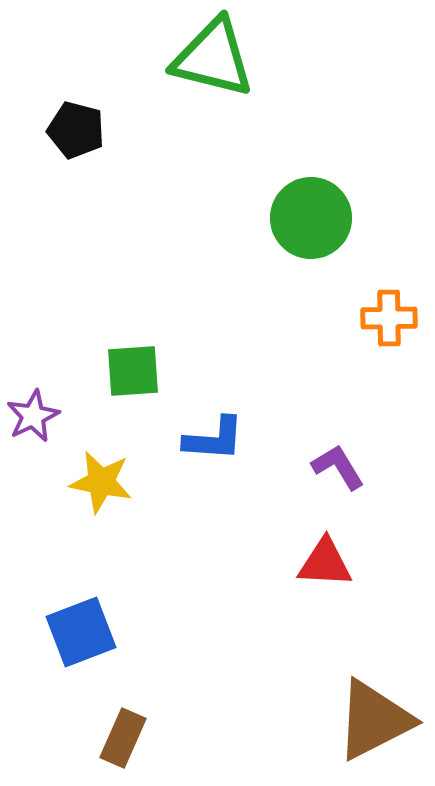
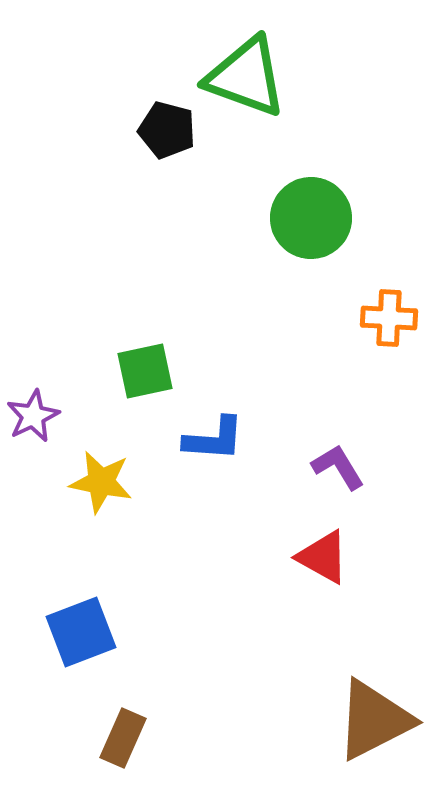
green triangle: moved 33 px right, 19 px down; rotated 6 degrees clockwise
black pentagon: moved 91 px right
orange cross: rotated 4 degrees clockwise
green square: moved 12 px right; rotated 8 degrees counterclockwise
red triangle: moved 2 px left, 6 px up; rotated 26 degrees clockwise
